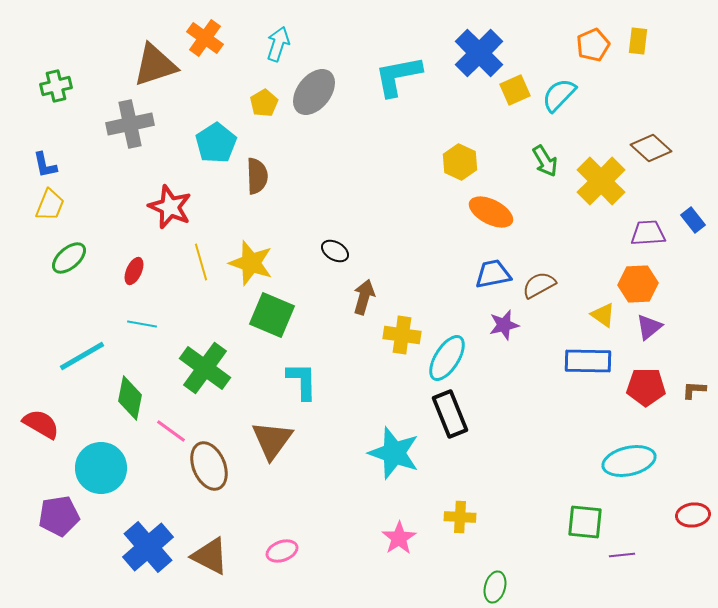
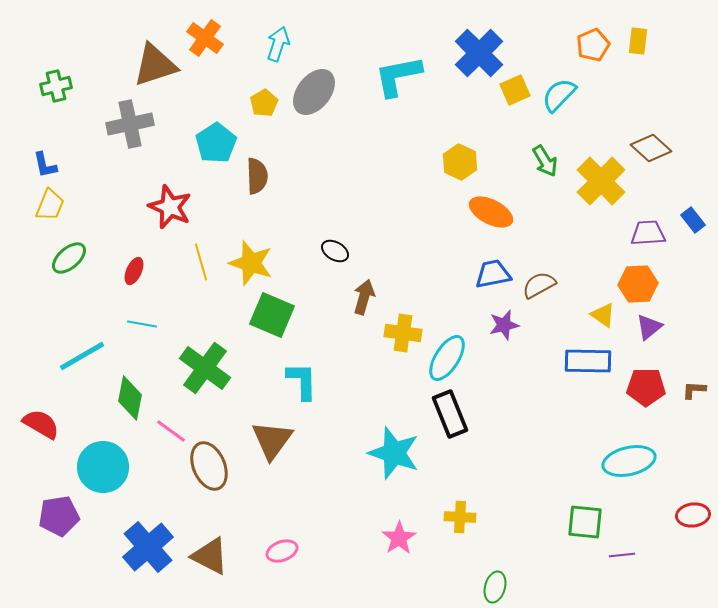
yellow cross at (402, 335): moved 1 px right, 2 px up
cyan circle at (101, 468): moved 2 px right, 1 px up
